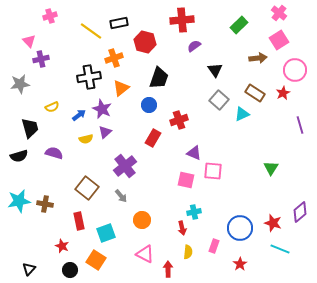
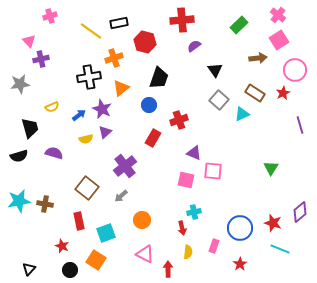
pink cross at (279, 13): moved 1 px left, 2 px down
gray arrow at (121, 196): rotated 88 degrees clockwise
